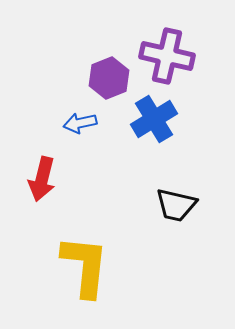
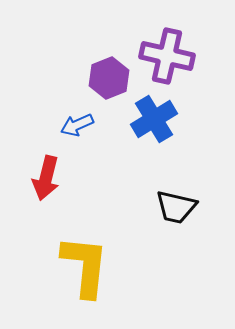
blue arrow: moved 3 px left, 2 px down; rotated 12 degrees counterclockwise
red arrow: moved 4 px right, 1 px up
black trapezoid: moved 2 px down
